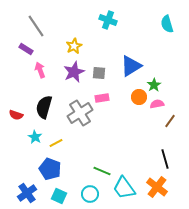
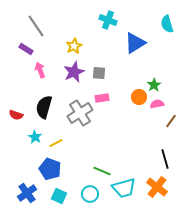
blue triangle: moved 4 px right, 23 px up
brown line: moved 1 px right
cyan trapezoid: rotated 70 degrees counterclockwise
